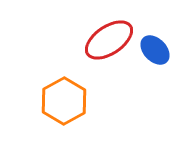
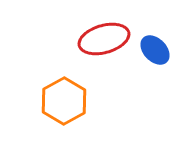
red ellipse: moved 5 px left, 1 px up; rotated 18 degrees clockwise
